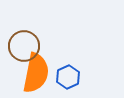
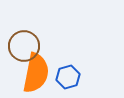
blue hexagon: rotated 10 degrees clockwise
